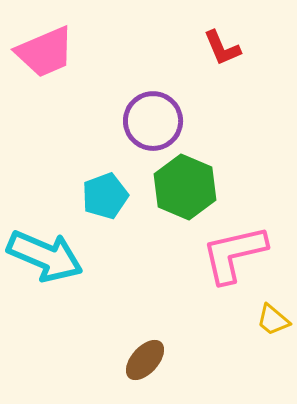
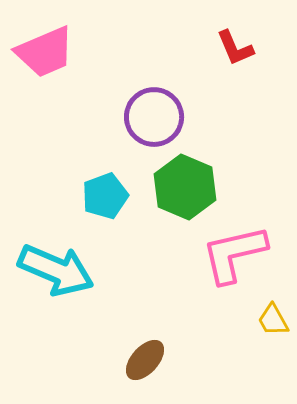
red L-shape: moved 13 px right
purple circle: moved 1 px right, 4 px up
cyan arrow: moved 11 px right, 14 px down
yellow trapezoid: rotated 21 degrees clockwise
